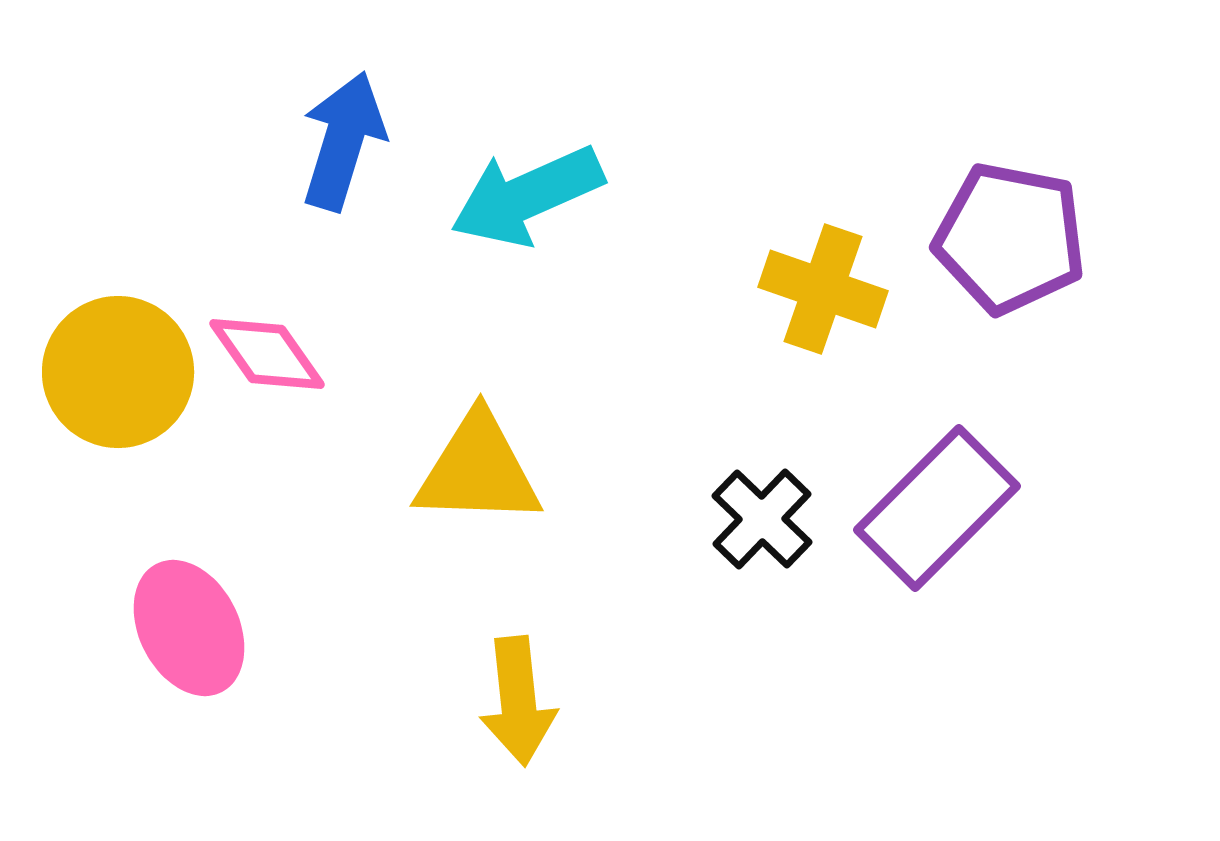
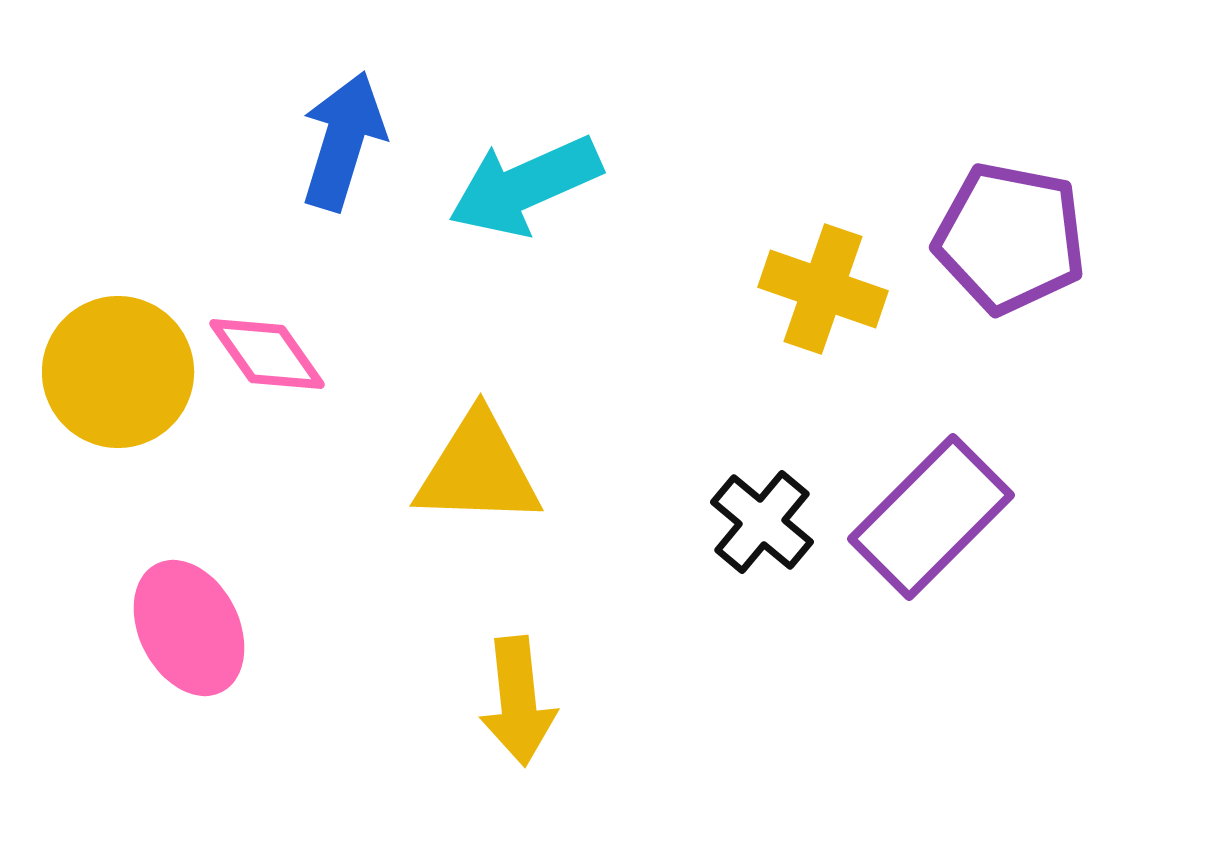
cyan arrow: moved 2 px left, 10 px up
purple rectangle: moved 6 px left, 9 px down
black cross: moved 3 px down; rotated 4 degrees counterclockwise
